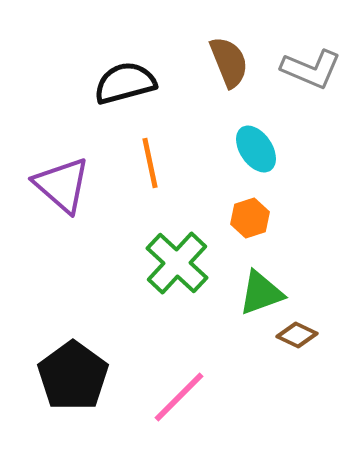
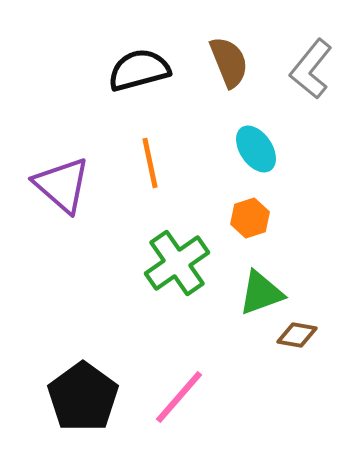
gray L-shape: rotated 106 degrees clockwise
black semicircle: moved 14 px right, 13 px up
green cross: rotated 12 degrees clockwise
brown diamond: rotated 15 degrees counterclockwise
black pentagon: moved 10 px right, 21 px down
pink line: rotated 4 degrees counterclockwise
